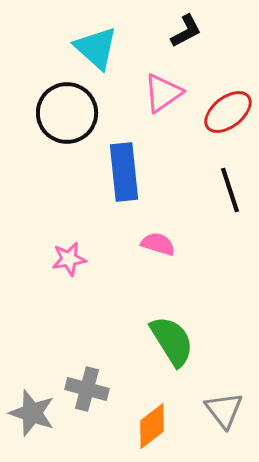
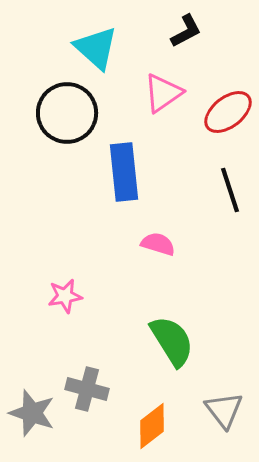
pink star: moved 4 px left, 37 px down
